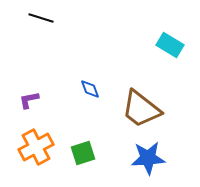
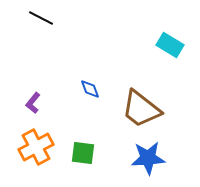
black line: rotated 10 degrees clockwise
purple L-shape: moved 4 px right, 3 px down; rotated 40 degrees counterclockwise
green square: rotated 25 degrees clockwise
